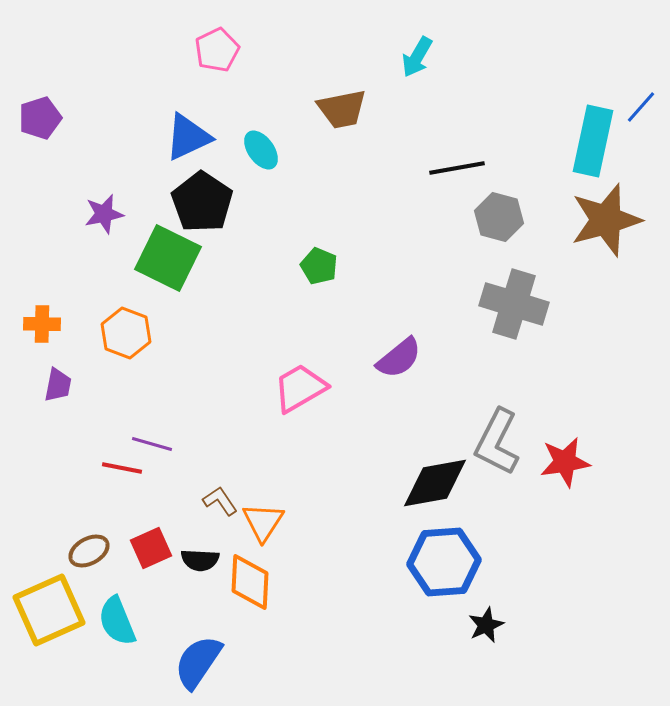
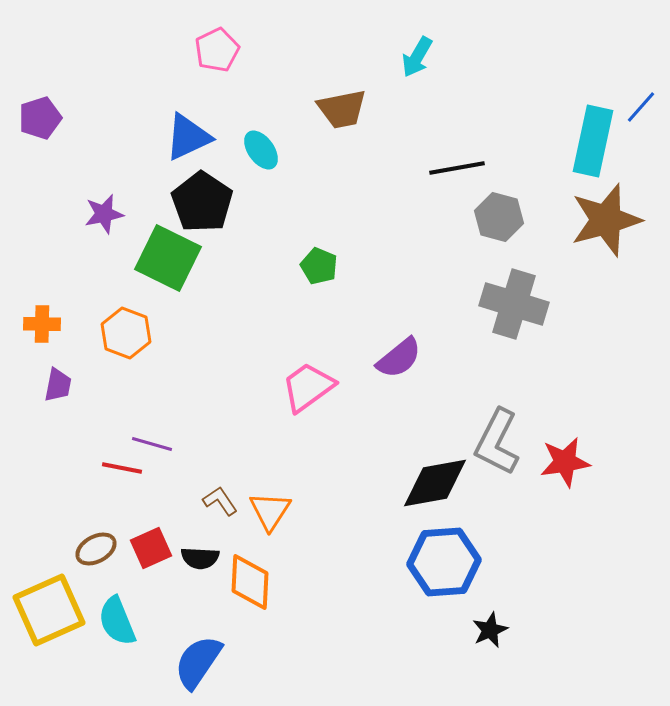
pink trapezoid: moved 8 px right, 1 px up; rotated 6 degrees counterclockwise
orange triangle: moved 7 px right, 11 px up
brown ellipse: moved 7 px right, 2 px up
black semicircle: moved 2 px up
black star: moved 4 px right, 5 px down
